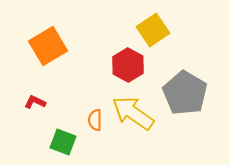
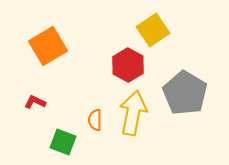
yellow arrow: rotated 66 degrees clockwise
